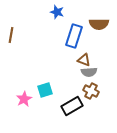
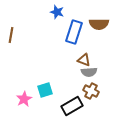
blue rectangle: moved 4 px up
